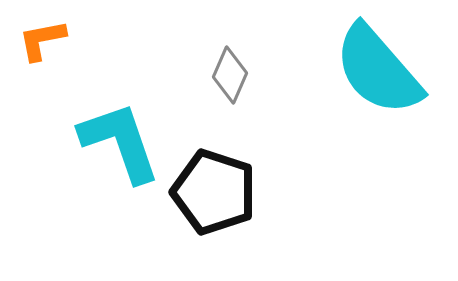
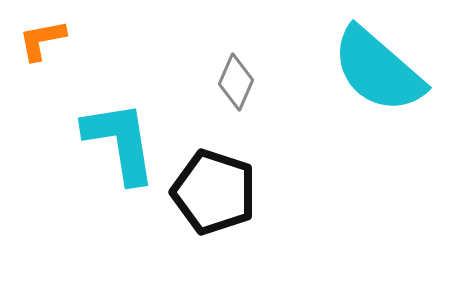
cyan semicircle: rotated 8 degrees counterclockwise
gray diamond: moved 6 px right, 7 px down
cyan L-shape: rotated 10 degrees clockwise
